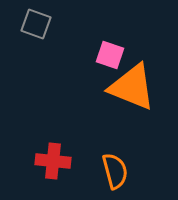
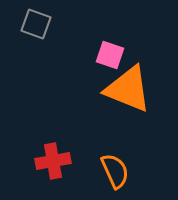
orange triangle: moved 4 px left, 2 px down
red cross: rotated 16 degrees counterclockwise
orange semicircle: rotated 9 degrees counterclockwise
